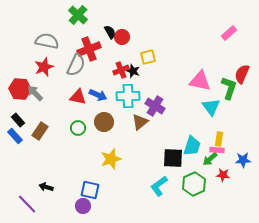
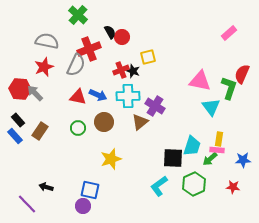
red star at (223, 175): moved 10 px right, 12 px down
